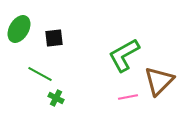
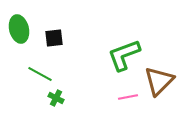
green ellipse: rotated 44 degrees counterclockwise
green L-shape: rotated 9 degrees clockwise
